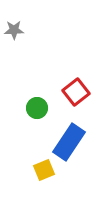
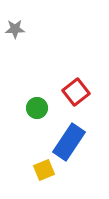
gray star: moved 1 px right, 1 px up
